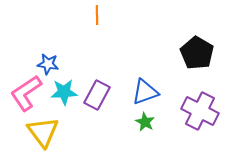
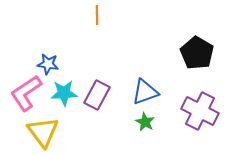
cyan star: moved 1 px down
